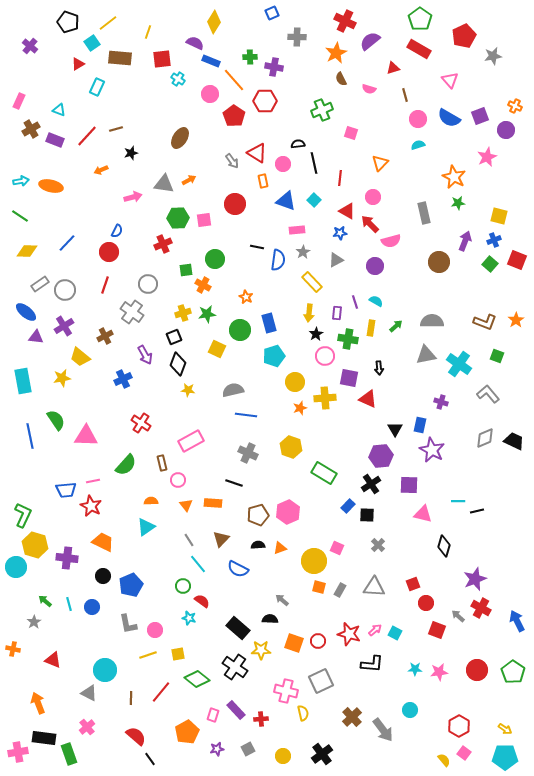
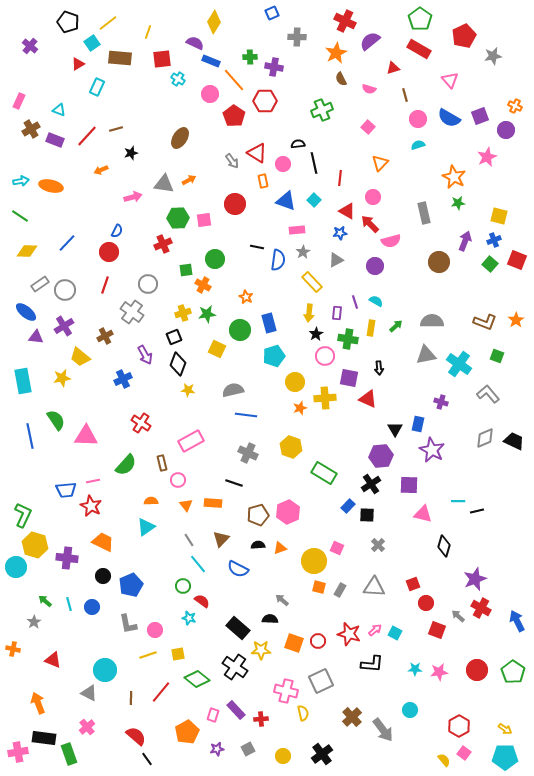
pink square at (351, 133): moved 17 px right, 6 px up; rotated 24 degrees clockwise
blue rectangle at (420, 425): moved 2 px left, 1 px up
black line at (150, 759): moved 3 px left
